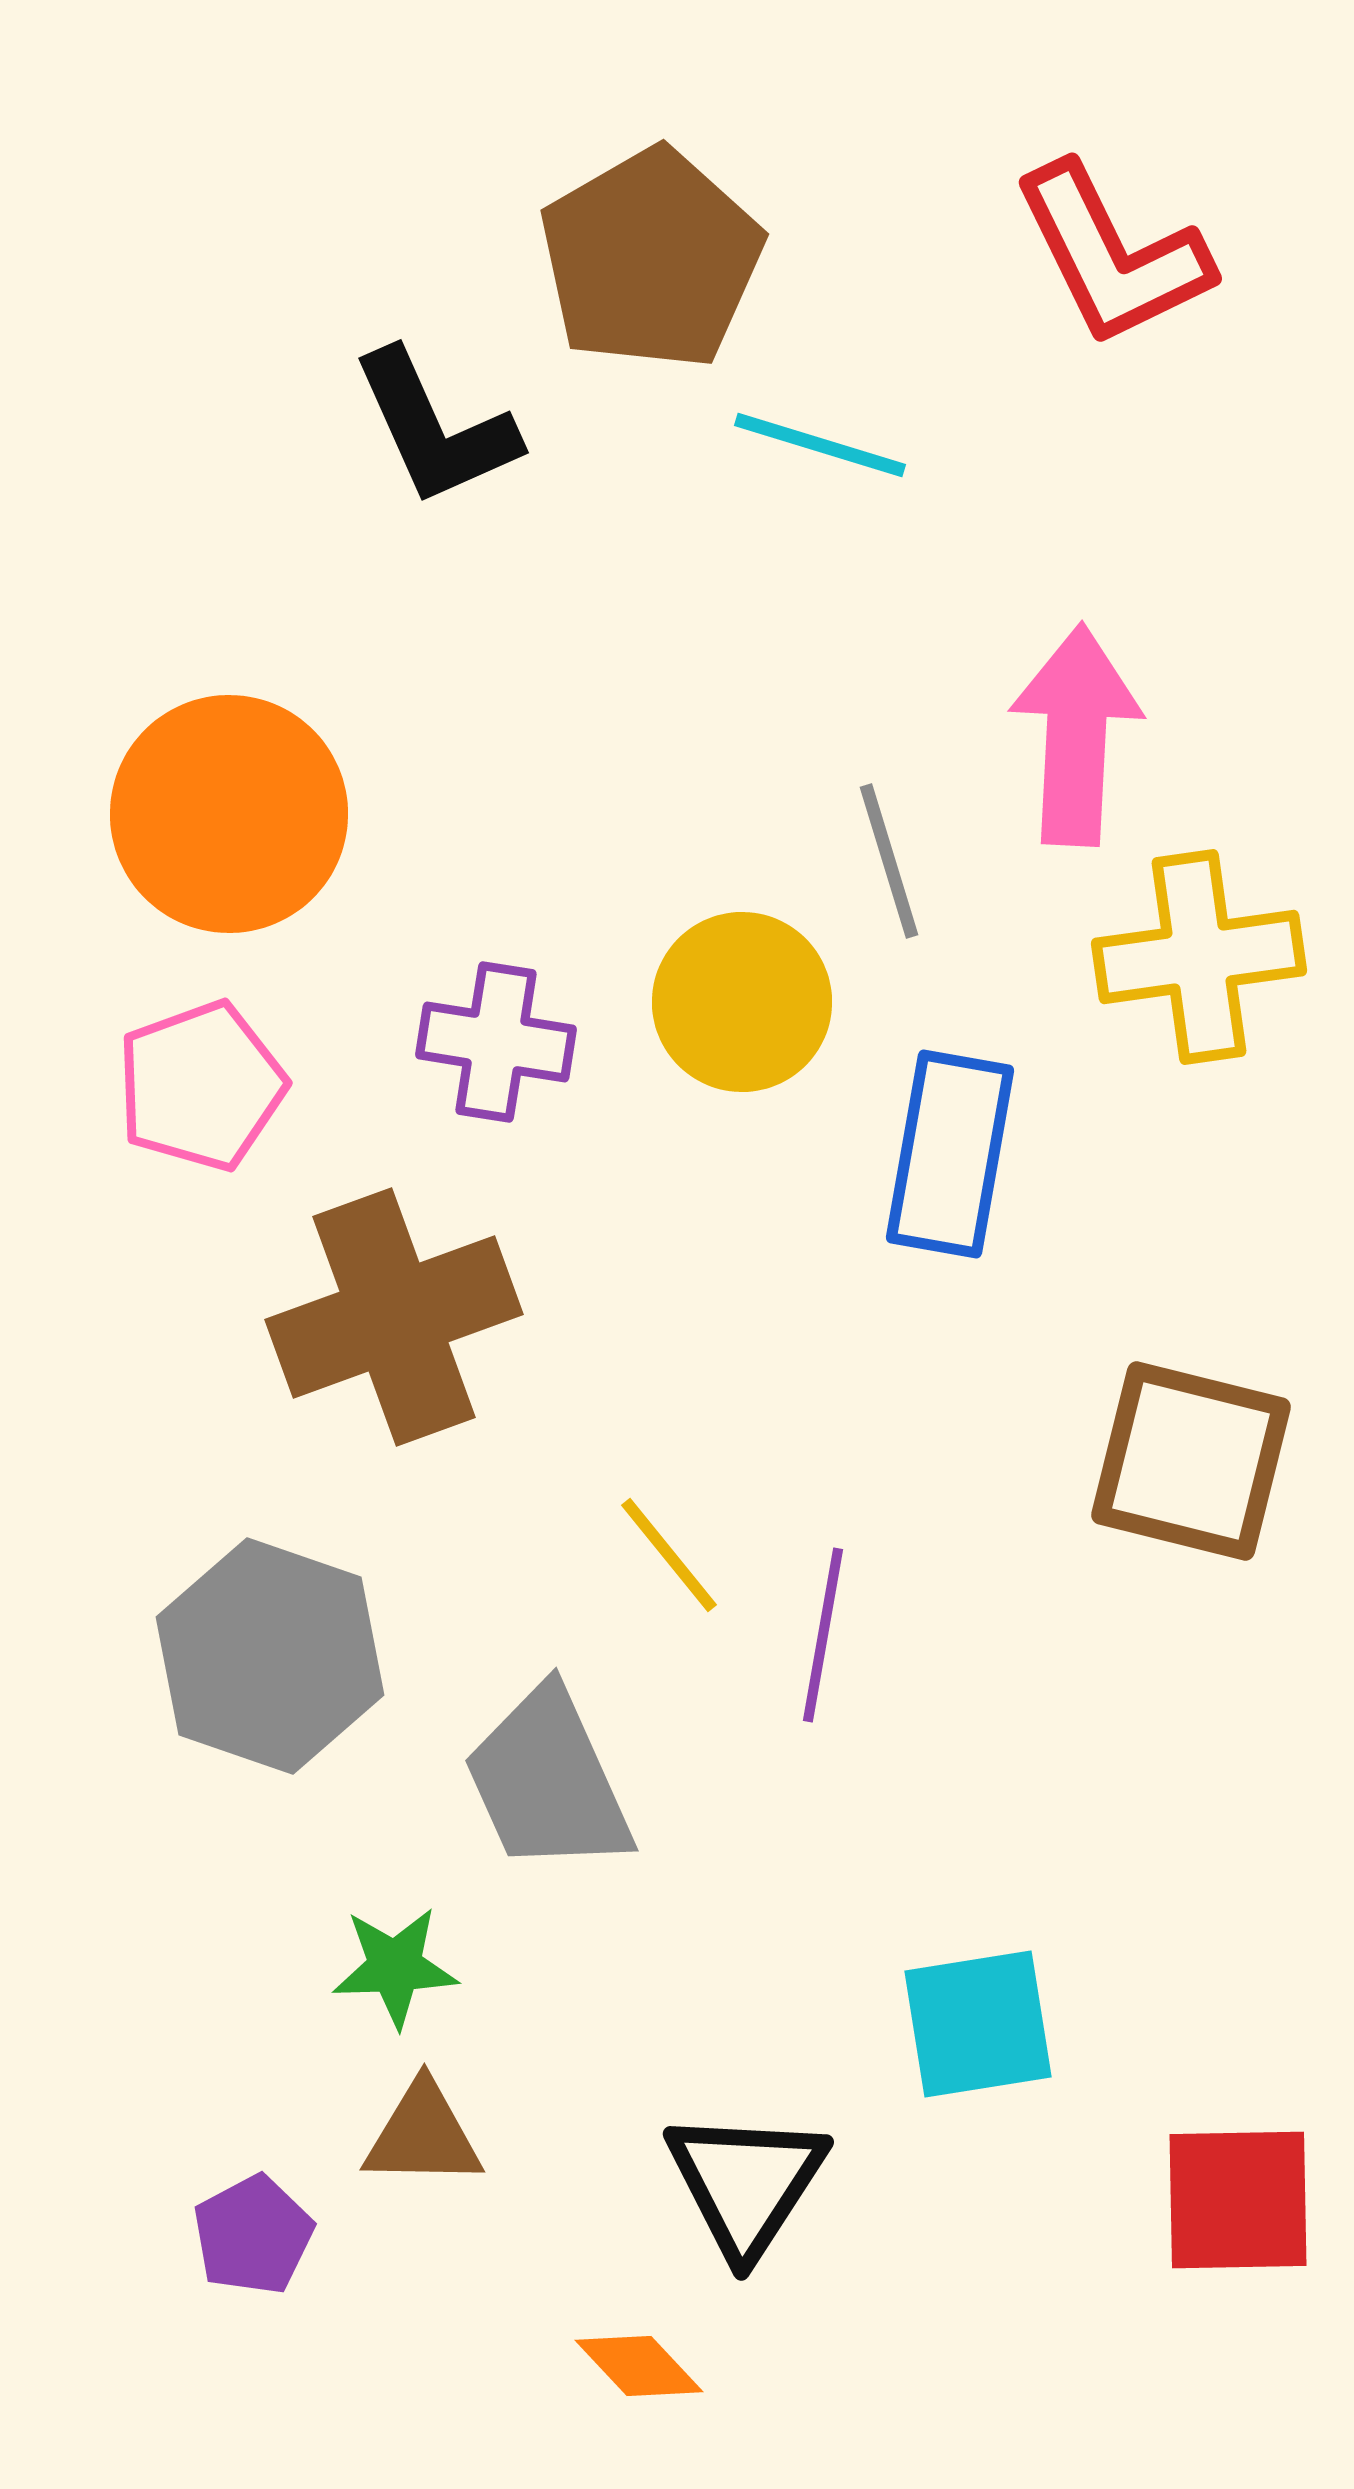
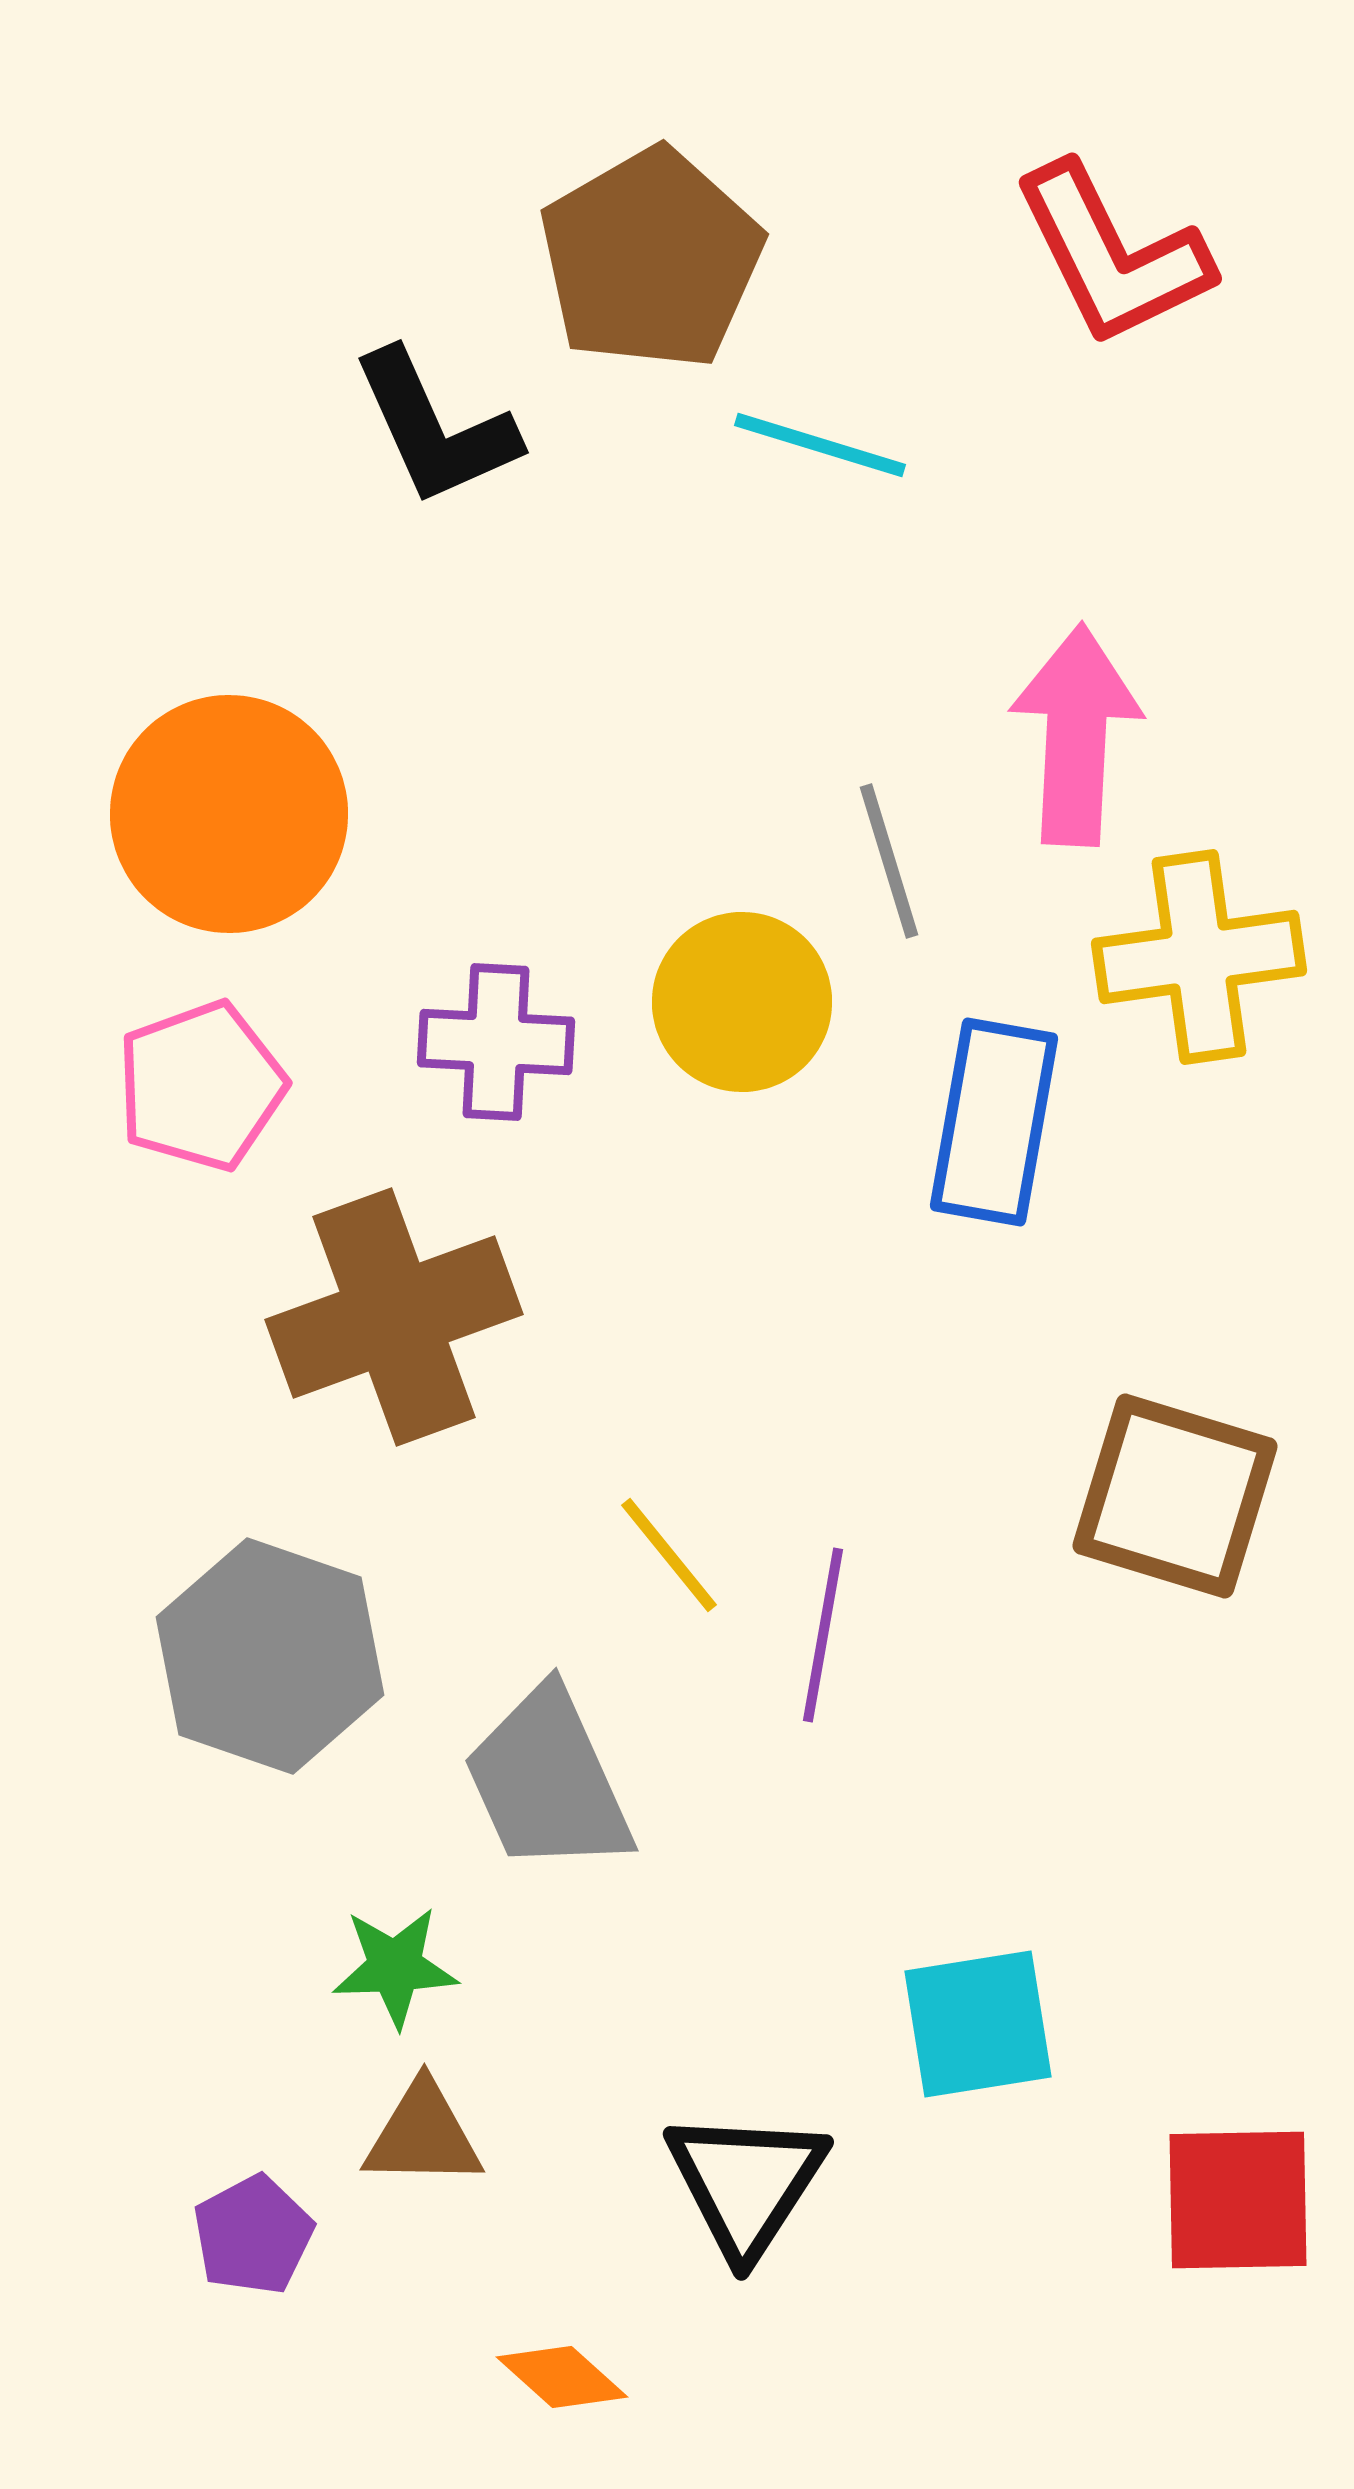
purple cross: rotated 6 degrees counterclockwise
blue rectangle: moved 44 px right, 32 px up
brown square: moved 16 px left, 35 px down; rotated 3 degrees clockwise
orange diamond: moved 77 px left, 11 px down; rotated 5 degrees counterclockwise
